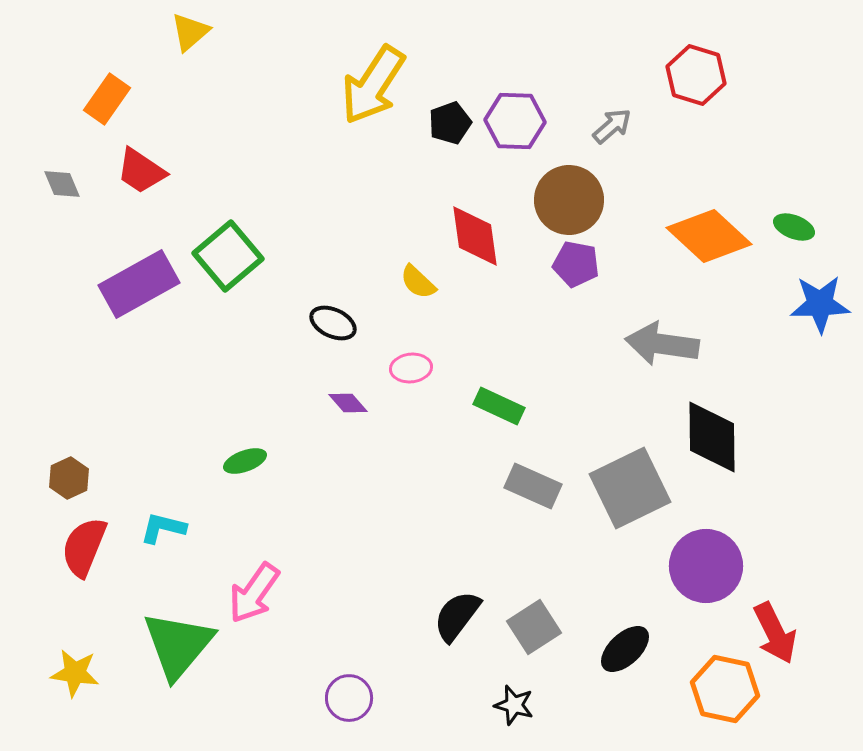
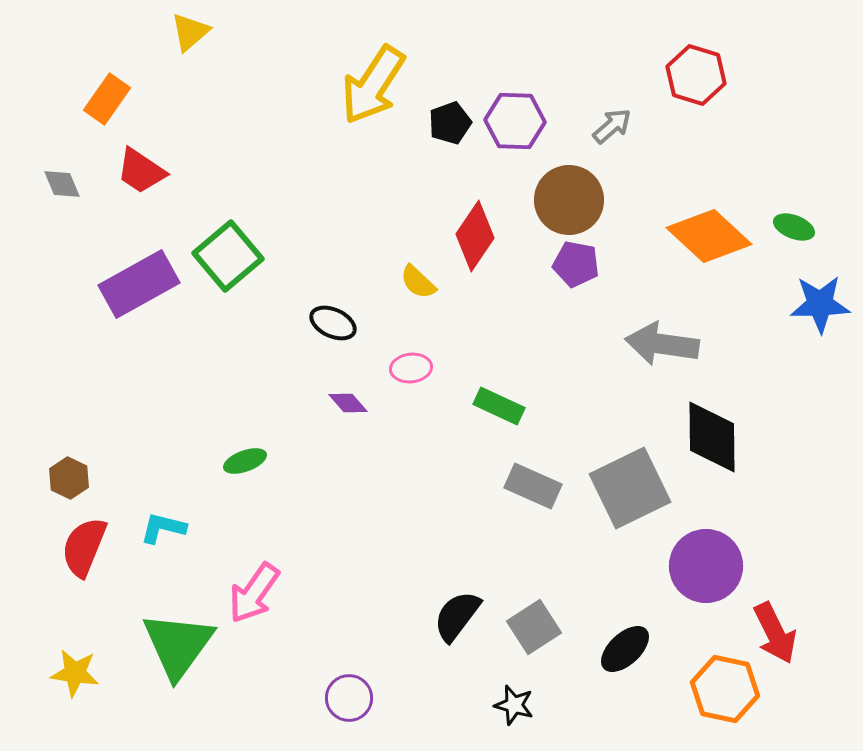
red diamond at (475, 236): rotated 42 degrees clockwise
brown hexagon at (69, 478): rotated 9 degrees counterclockwise
green triangle at (178, 645): rotated 4 degrees counterclockwise
